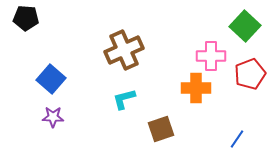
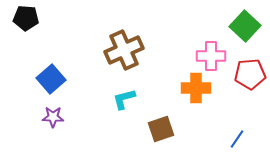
red pentagon: rotated 16 degrees clockwise
blue square: rotated 8 degrees clockwise
